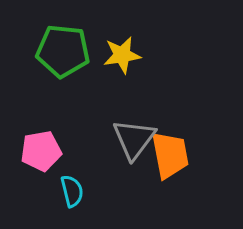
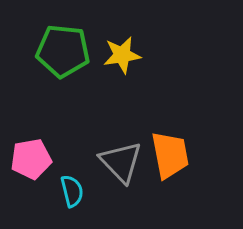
gray triangle: moved 13 px left, 23 px down; rotated 21 degrees counterclockwise
pink pentagon: moved 10 px left, 8 px down
